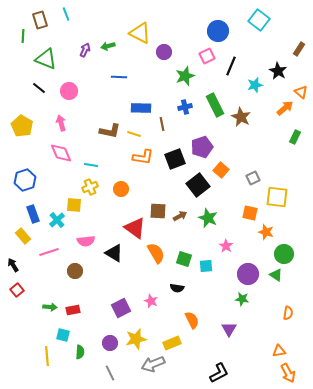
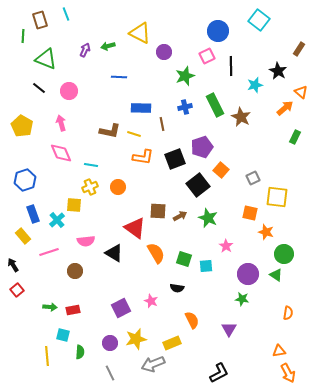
black line at (231, 66): rotated 24 degrees counterclockwise
orange circle at (121, 189): moved 3 px left, 2 px up
